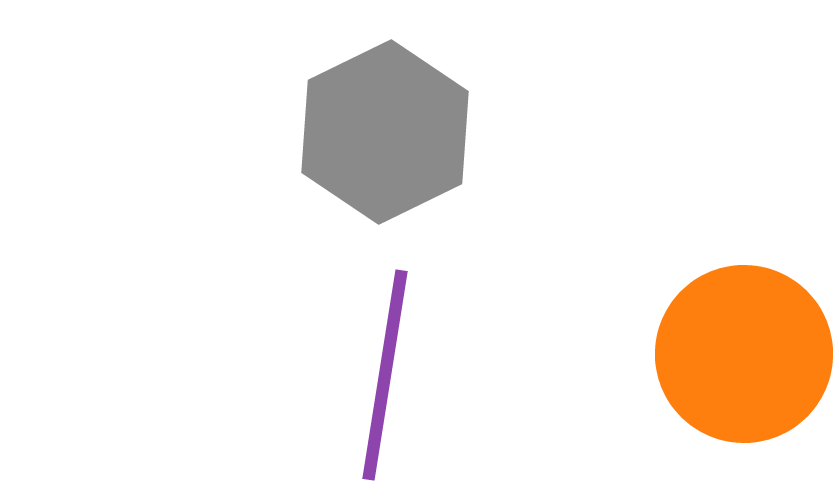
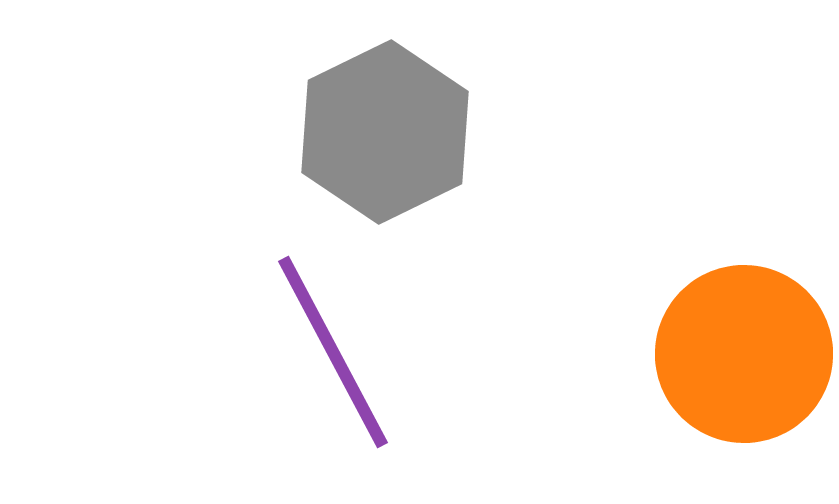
purple line: moved 52 px left, 23 px up; rotated 37 degrees counterclockwise
